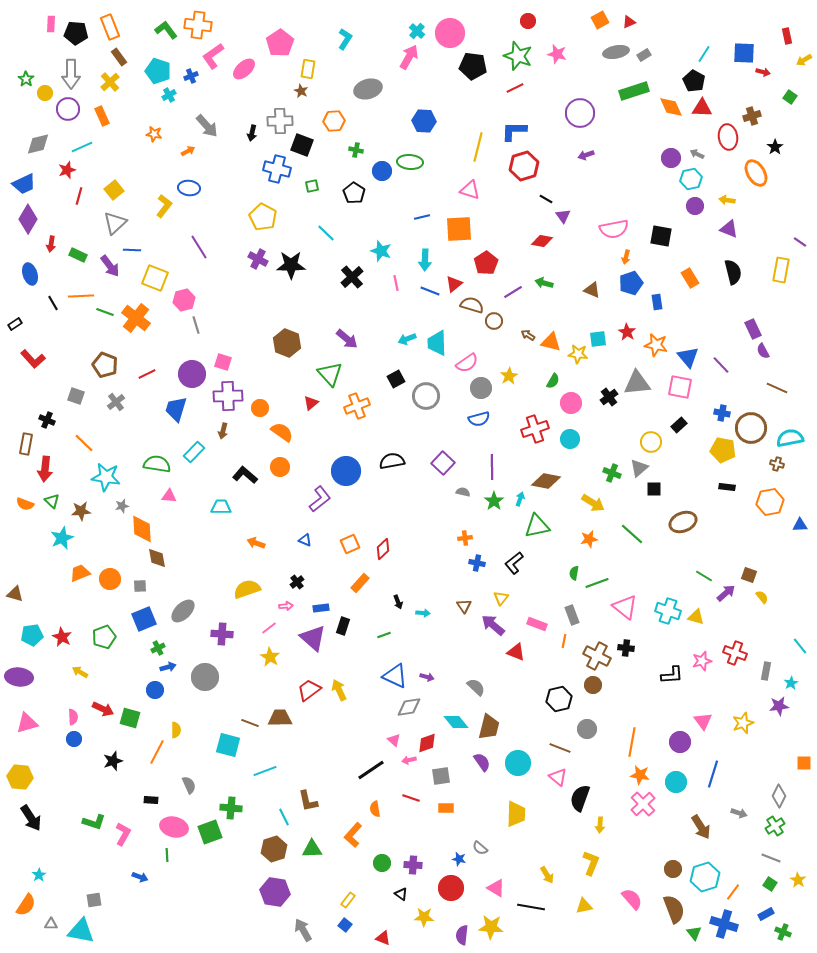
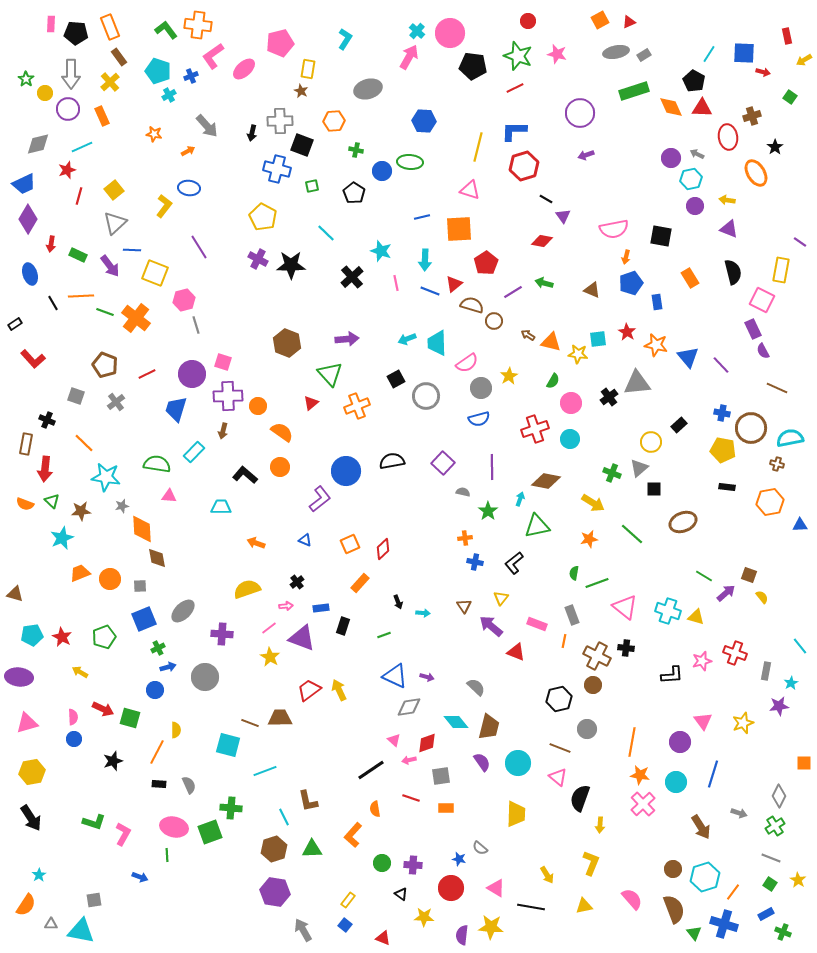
pink pentagon at (280, 43): rotated 20 degrees clockwise
cyan line at (704, 54): moved 5 px right
yellow square at (155, 278): moved 5 px up
purple arrow at (347, 339): rotated 45 degrees counterclockwise
pink square at (680, 387): moved 82 px right, 87 px up; rotated 15 degrees clockwise
orange circle at (260, 408): moved 2 px left, 2 px up
green star at (494, 501): moved 6 px left, 10 px down
blue cross at (477, 563): moved 2 px left, 1 px up
purple arrow at (493, 625): moved 2 px left, 1 px down
purple triangle at (313, 638): moved 11 px left; rotated 20 degrees counterclockwise
yellow hexagon at (20, 777): moved 12 px right, 5 px up; rotated 15 degrees counterclockwise
black rectangle at (151, 800): moved 8 px right, 16 px up
